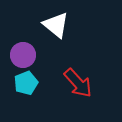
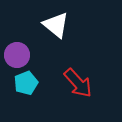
purple circle: moved 6 px left
